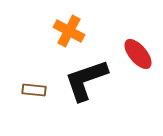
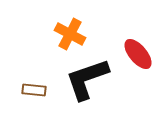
orange cross: moved 1 px right, 3 px down
black L-shape: moved 1 px right, 1 px up
